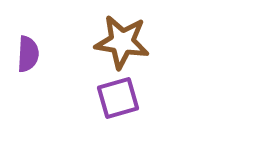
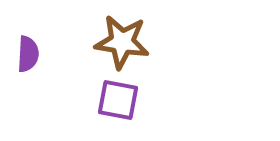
purple square: moved 2 px down; rotated 27 degrees clockwise
